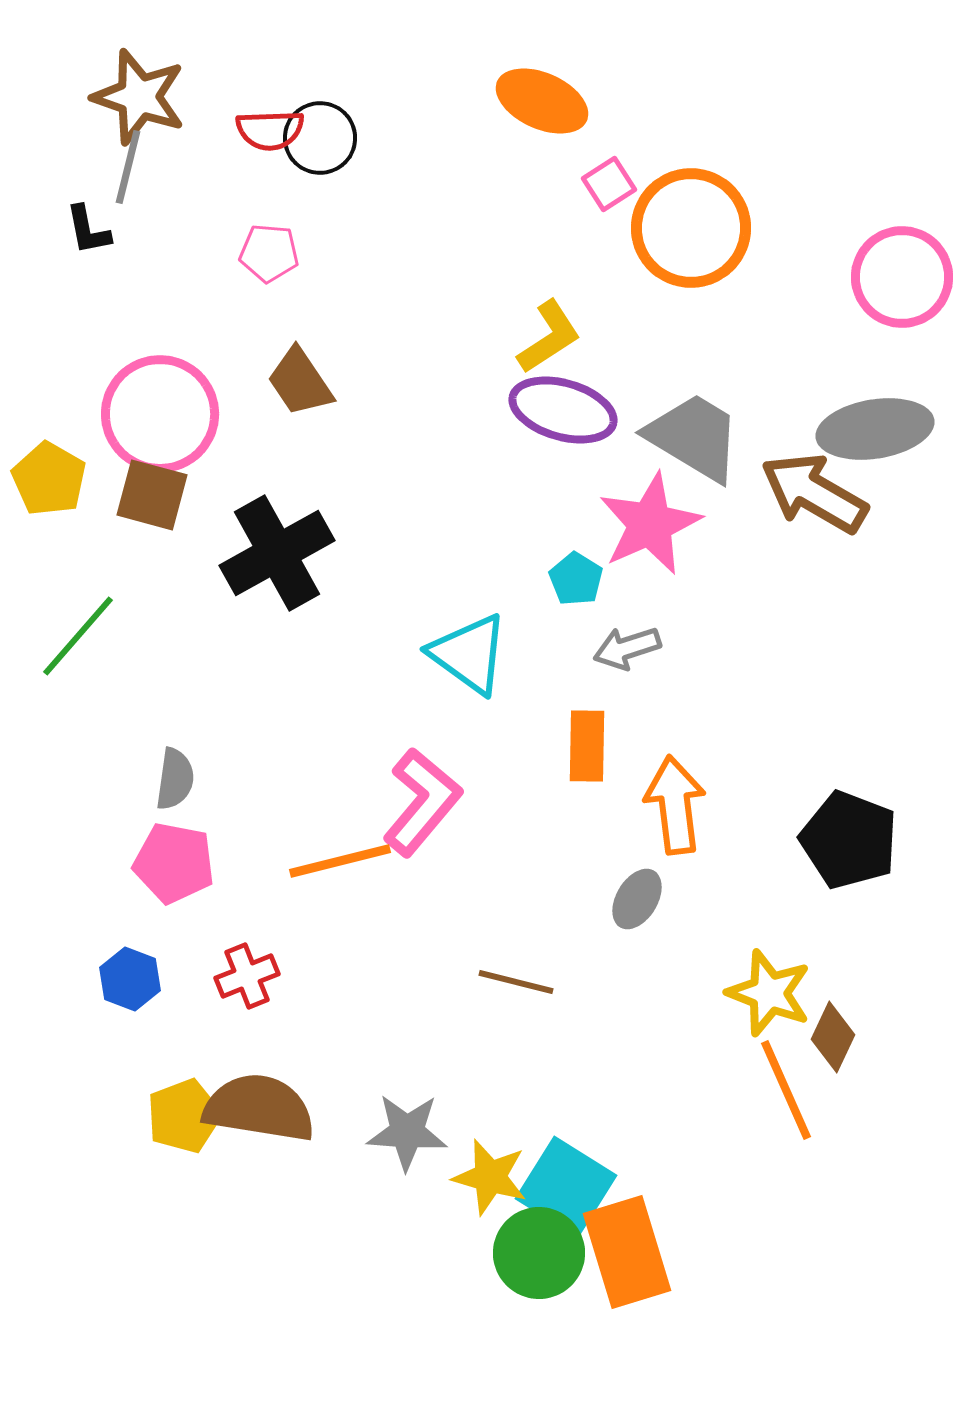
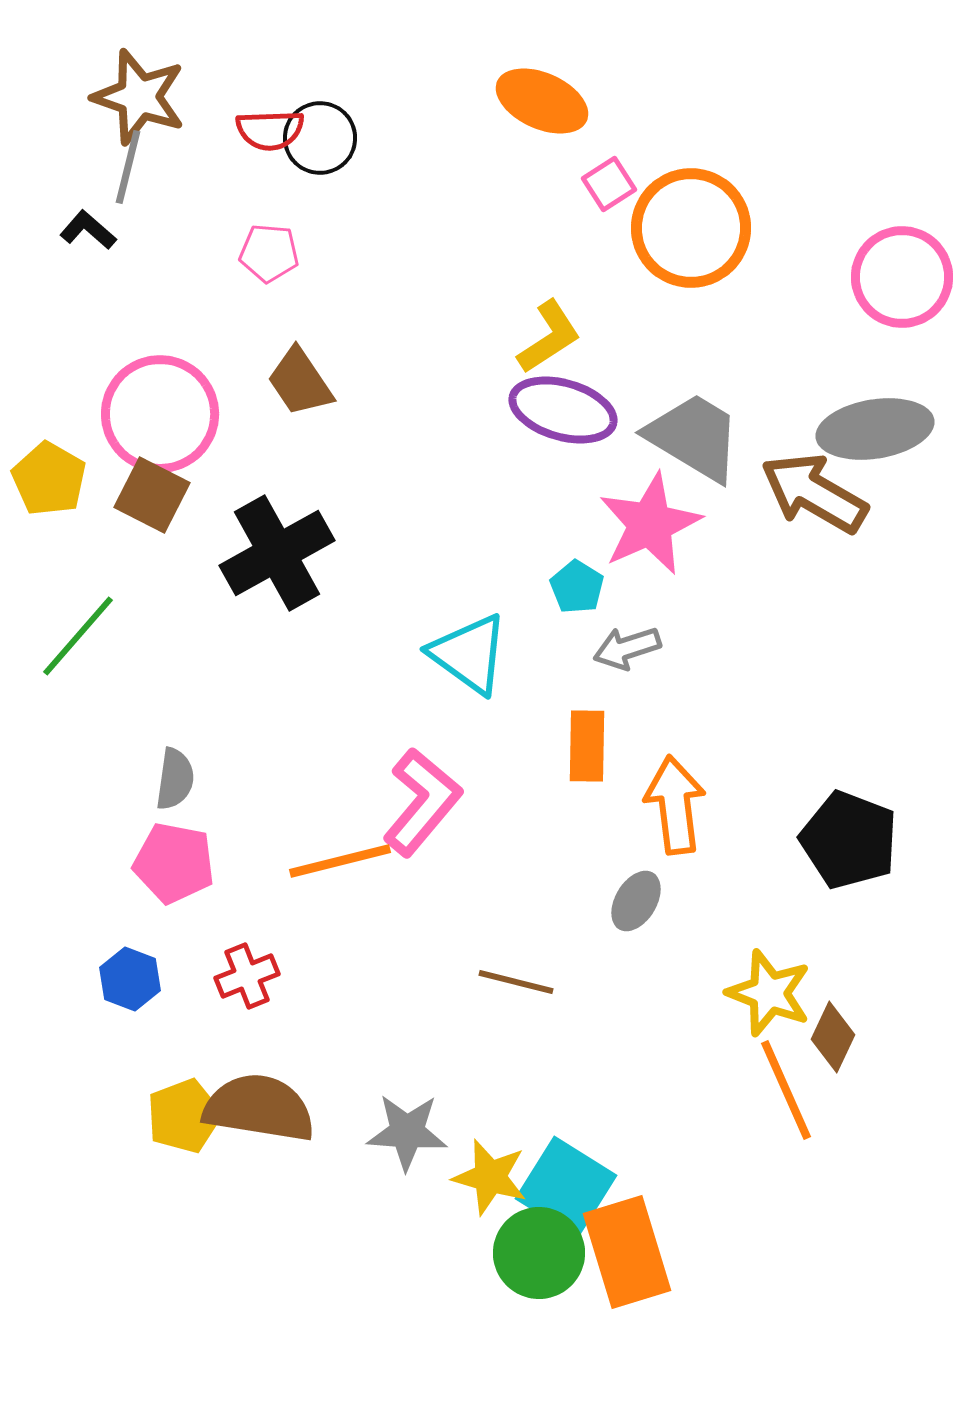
black L-shape at (88, 230): rotated 142 degrees clockwise
brown square at (152, 495): rotated 12 degrees clockwise
cyan pentagon at (576, 579): moved 1 px right, 8 px down
gray ellipse at (637, 899): moved 1 px left, 2 px down
